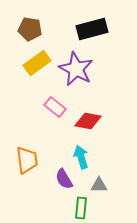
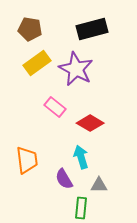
red diamond: moved 2 px right, 2 px down; rotated 20 degrees clockwise
